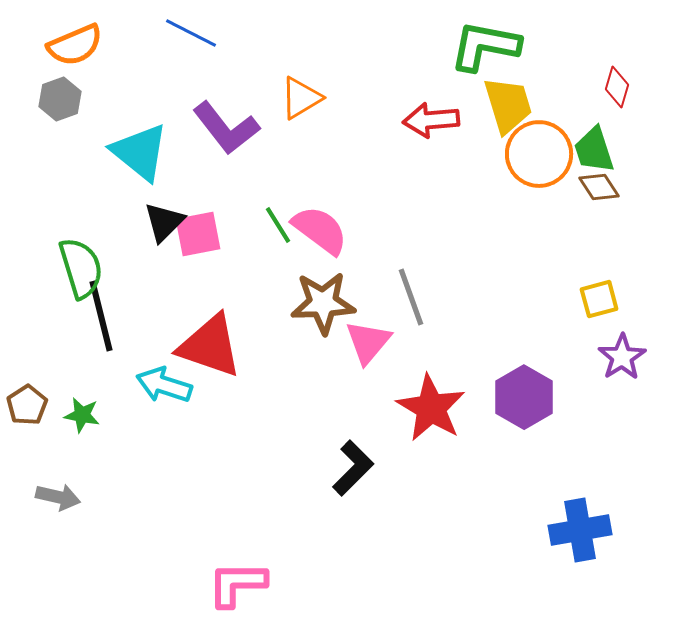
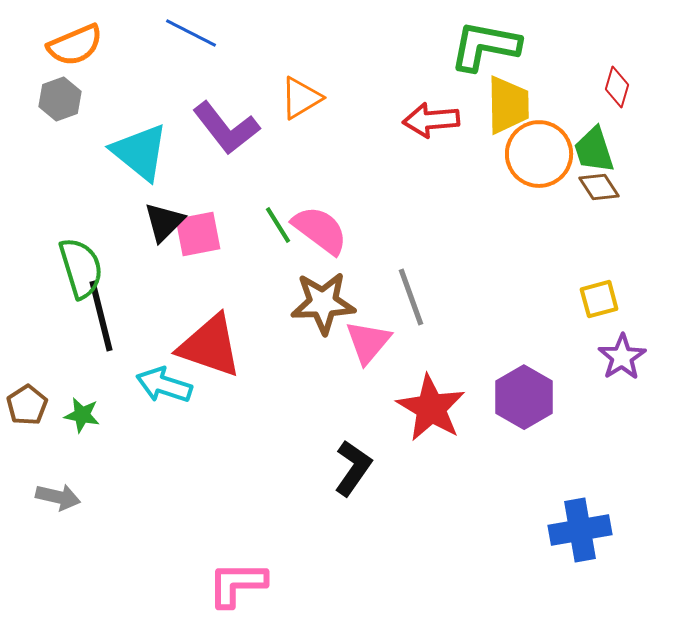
yellow trapezoid: rotated 16 degrees clockwise
black L-shape: rotated 10 degrees counterclockwise
